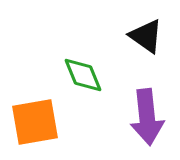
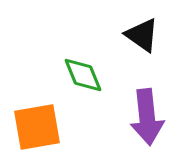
black triangle: moved 4 px left, 1 px up
orange square: moved 2 px right, 5 px down
